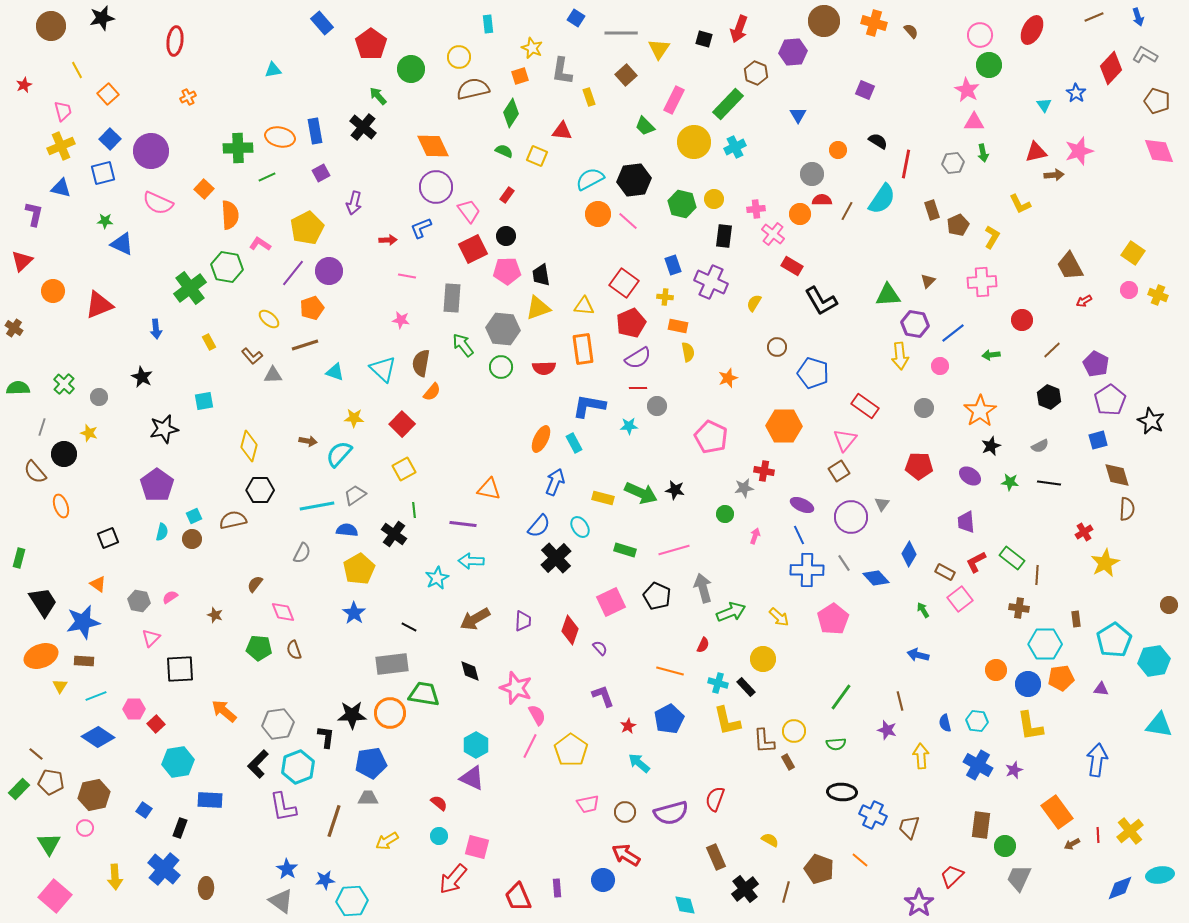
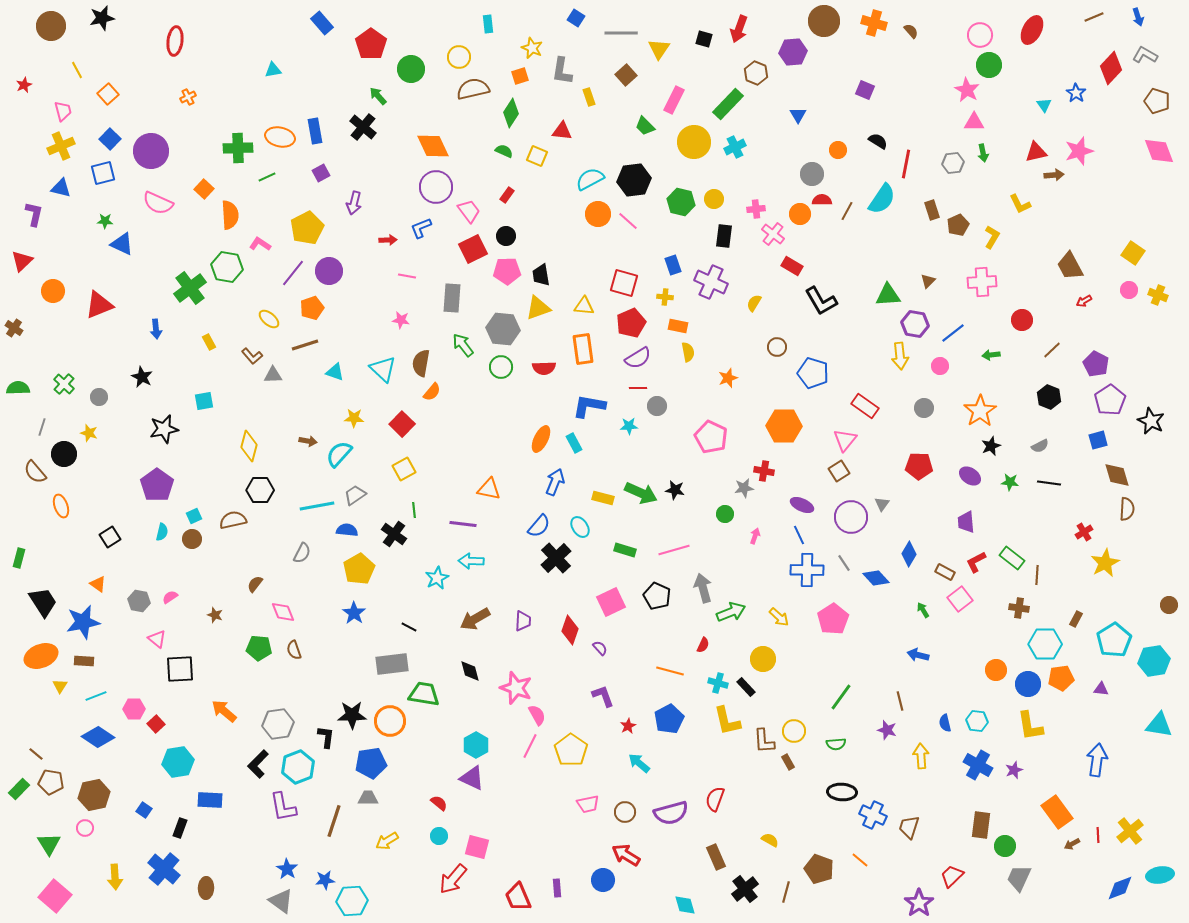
green hexagon at (682, 204): moved 1 px left, 2 px up
red square at (624, 283): rotated 20 degrees counterclockwise
black square at (108, 538): moved 2 px right, 1 px up; rotated 10 degrees counterclockwise
brown rectangle at (1076, 619): rotated 35 degrees clockwise
pink triangle at (151, 638): moved 6 px right, 1 px down; rotated 36 degrees counterclockwise
orange circle at (390, 713): moved 8 px down
